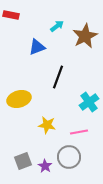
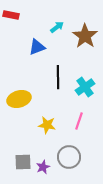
cyan arrow: moved 1 px down
brown star: rotated 10 degrees counterclockwise
black line: rotated 20 degrees counterclockwise
cyan cross: moved 4 px left, 15 px up
pink line: moved 11 px up; rotated 60 degrees counterclockwise
gray square: moved 1 px down; rotated 18 degrees clockwise
purple star: moved 2 px left, 1 px down; rotated 16 degrees clockwise
